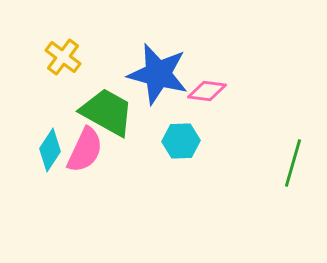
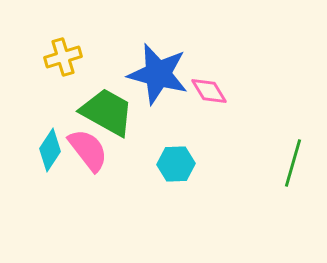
yellow cross: rotated 36 degrees clockwise
pink diamond: moved 2 px right; rotated 51 degrees clockwise
cyan hexagon: moved 5 px left, 23 px down
pink semicircle: moved 3 px right; rotated 63 degrees counterclockwise
